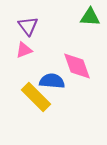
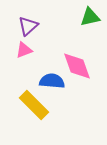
green triangle: rotated 15 degrees counterclockwise
purple triangle: rotated 25 degrees clockwise
yellow rectangle: moved 2 px left, 8 px down
